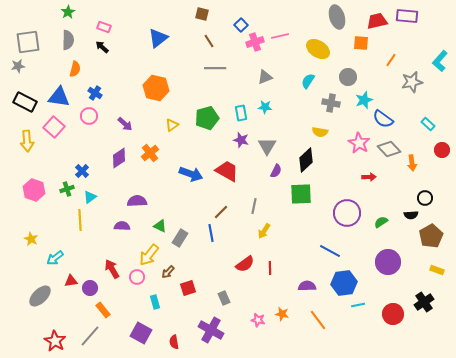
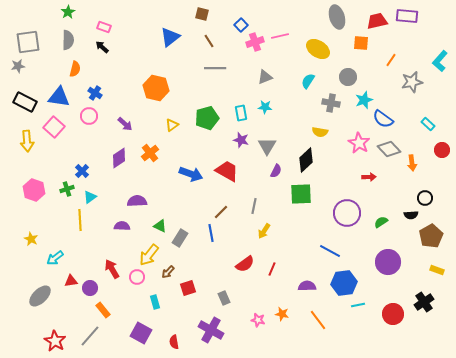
blue triangle at (158, 38): moved 12 px right, 1 px up
red line at (270, 268): moved 2 px right, 1 px down; rotated 24 degrees clockwise
